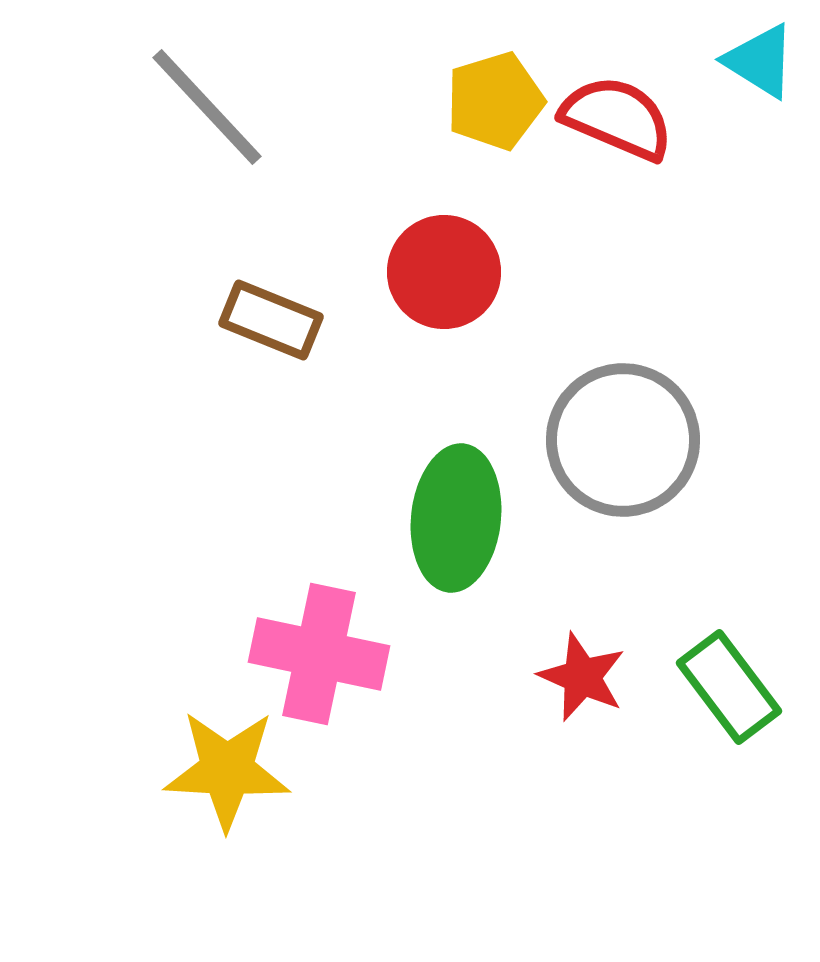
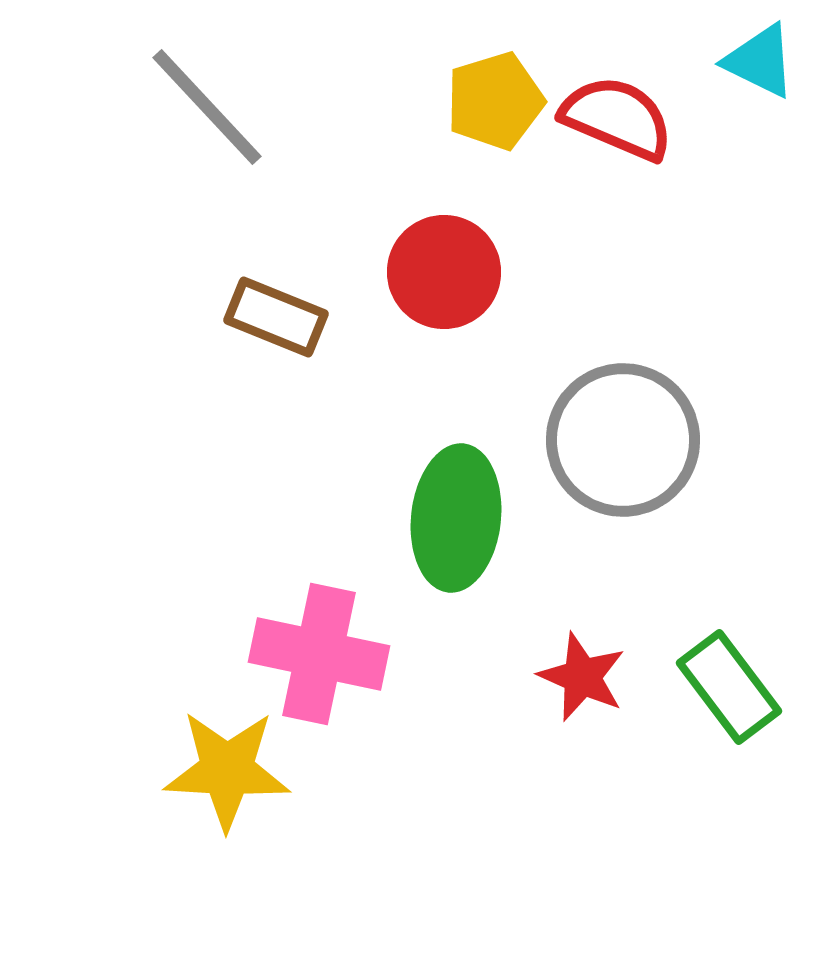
cyan triangle: rotated 6 degrees counterclockwise
brown rectangle: moved 5 px right, 3 px up
